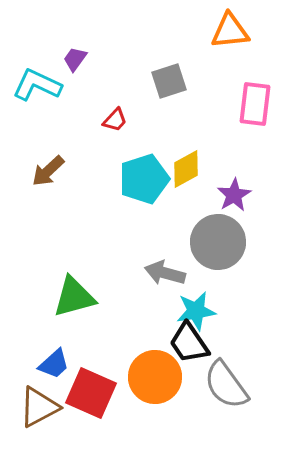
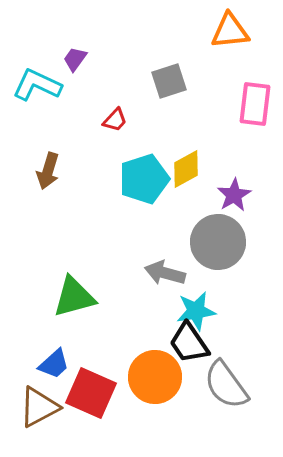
brown arrow: rotated 30 degrees counterclockwise
